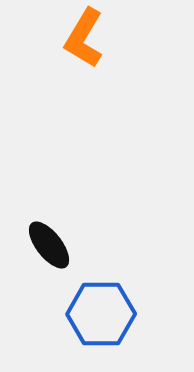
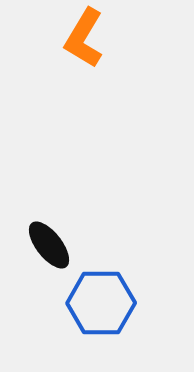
blue hexagon: moved 11 px up
